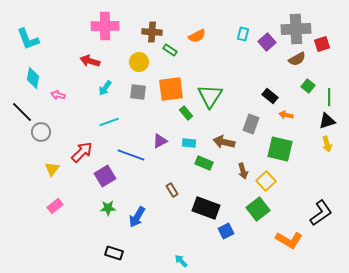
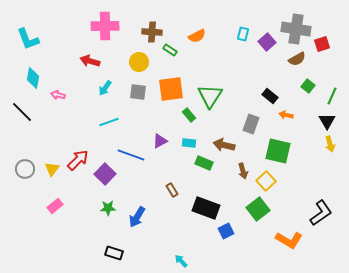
gray cross at (296, 29): rotated 12 degrees clockwise
green line at (329, 97): moved 3 px right, 1 px up; rotated 24 degrees clockwise
green rectangle at (186, 113): moved 3 px right, 2 px down
black triangle at (327, 121): rotated 42 degrees counterclockwise
gray circle at (41, 132): moved 16 px left, 37 px down
brown arrow at (224, 142): moved 3 px down
yellow arrow at (327, 144): moved 3 px right
green square at (280, 149): moved 2 px left, 2 px down
red arrow at (82, 152): moved 4 px left, 8 px down
purple square at (105, 176): moved 2 px up; rotated 15 degrees counterclockwise
